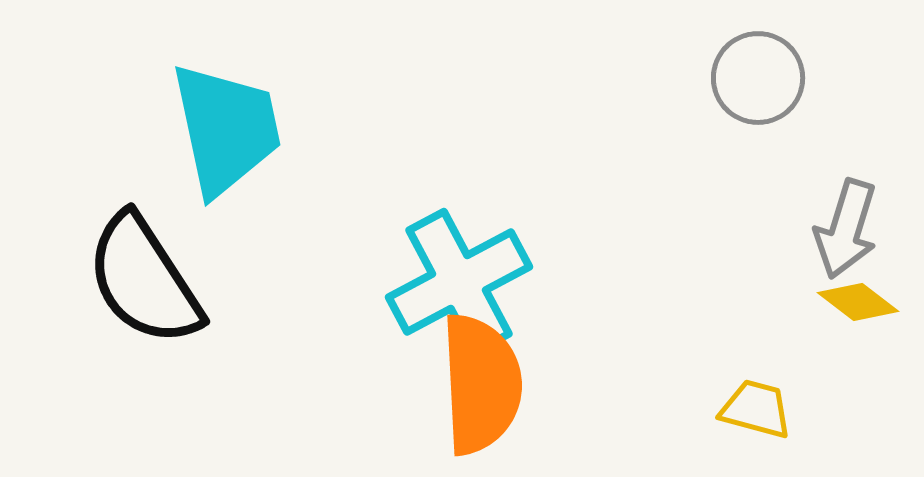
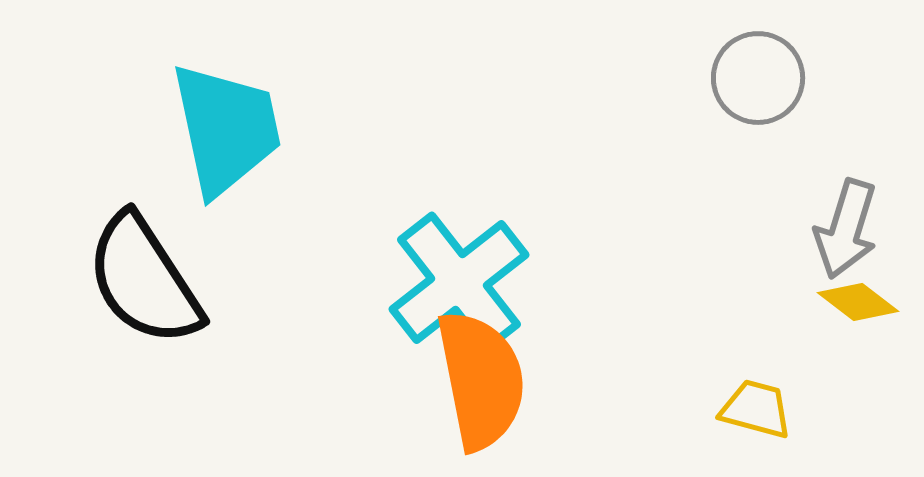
cyan cross: rotated 10 degrees counterclockwise
orange semicircle: moved 4 px up; rotated 8 degrees counterclockwise
